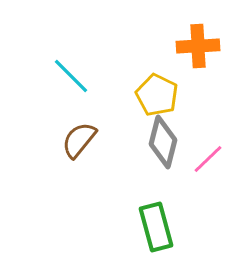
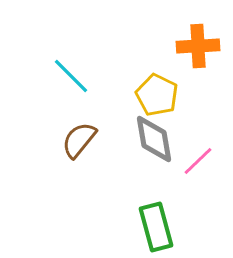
gray diamond: moved 9 px left, 3 px up; rotated 24 degrees counterclockwise
pink line: moved 10 px left, 2 px down
